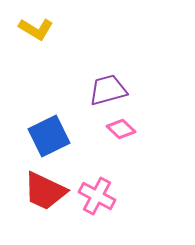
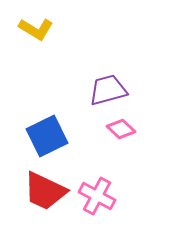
blue square: moved 2 px left
